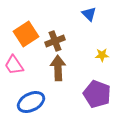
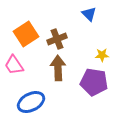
brown cross: moved 2 px right, 2 px up
purple pentagon: moved 3 px left, 12 px up; rotated 12 degrees counterclockwise
